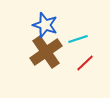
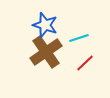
cyan line: moved 1 px right, 1 px up
